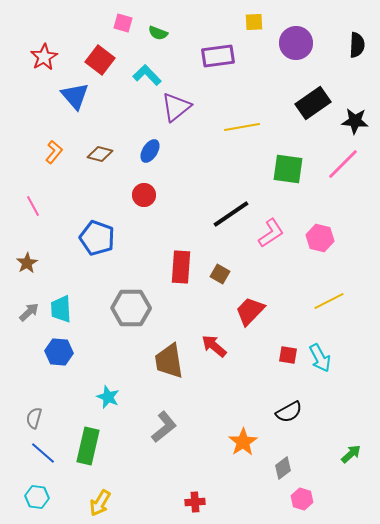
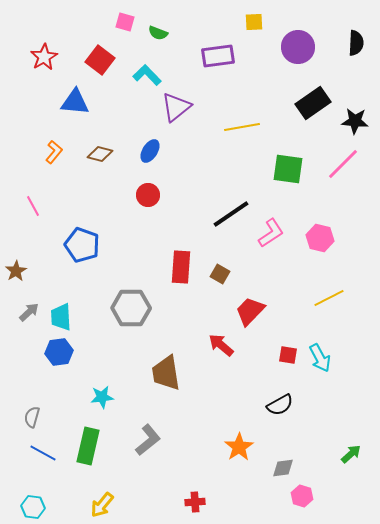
pink square at (123, 23): moved 2 px right, 1 px up
purple circle at (296, 43): moved 2 px right, 4 px down
black semicircle at (357, 45): moved 1 px left, 2 px up
blue triangle at (75, 96): moved 6 px down; rotated 44 degrees counterclockwise
red circle at (144, 195): moved 4 px right
blue pentagon at (97, 238): moved 15 px left, 7 px down
brown star at (27, 263): moved 11 px left, 8 px down
yellow line at (329, 301): moved 3 px up
cyan trapezoid at (61, 309): moved 8 px down
red arrow at (214, 346): moved 7 px right, 1 px up
blue hexagon at (59, 352): rotated 12 degrees counterclockwise
brown trapezoid at (169, 361): moved 3 px left, 12 px down
cyan star at (108, 397): moved 6 px left; rotated 30 degrees counterclockwise
black semicircle at (289, 412): moved 9 px left, 7 px up
gray semicircle at (34, 418): moved 2 px left, 1 px up
gray L-shape at (164, 427): moved 16 px left, 13 px down
orange star at (243, 442): moved 4 px left, 5 px down
blue line at (43, 453): rotated 12 degrees counterclockwise
gray diamond at (283, 468): rotated 30 degrees clockwise
cyan hexagon at (37, 497): moved 4 px left, 10 px down
pink hexagon at (302, 499): moved 3 px up
yellow arrow at (100, 503): moved 2 px right, 2 px down; rotated 8 degrees clockwise
